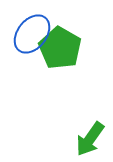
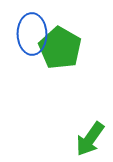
blue ellipse: rotated 39 degrees counterclockwise
